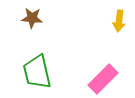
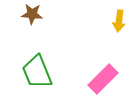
brown star: moved 4 px up
green trapezoid: rotated 9 degrees counterclockwise
